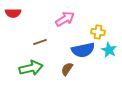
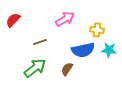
red semicircle: moved 7 px down; rotated 133 degrees clockwise
yellow cross: moved 1 px left, 2 px up
cyan star: rotated 21 degrees counterclockwise
green arrow: moved 4 px right; rotated 25 degrees counterclockwise
